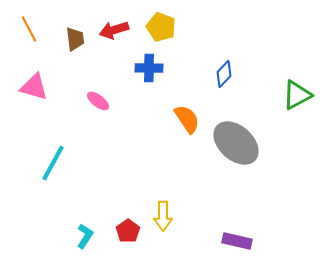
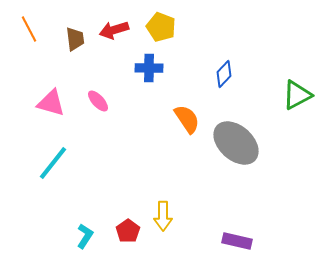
pink triangle: moved 17 px right, 16 px down
pink ellipse: rotated 10 degrees clockwise
cyan line: rotated 9 degrees clockwise
